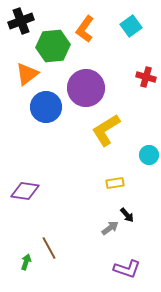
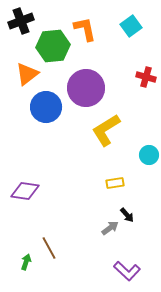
orange L-shape: rotated 132 degrees clockwise
purple L-shape: moved 2 px down; rotated 24 degrees clockwise
